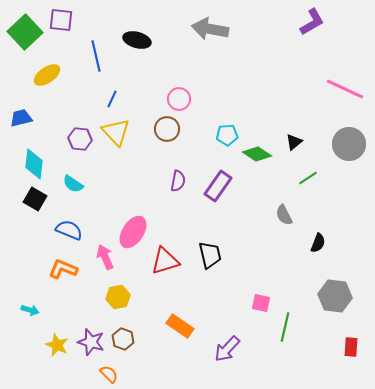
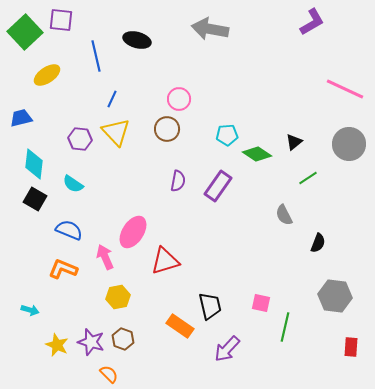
black trapezoid at (210, 255): moved 51 px down
